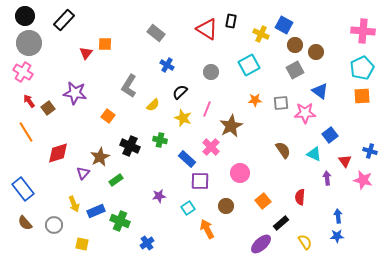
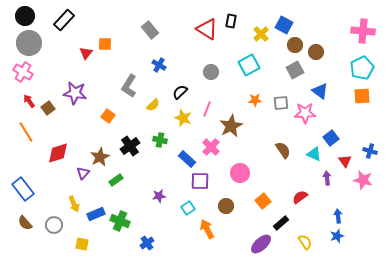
gray rectangle at (156, 33): moved 6 px left, 3 px up; rotated 12 degrees clockwise
yellow cross at (261, 34): rotated 21 degrees clockwise
blue cross at (167, 65): moved 8 px left
blue square at (330, 135): moved 1 px right, 3 px down
black cross at (130, 146): rotated 30 degrees clockwise
red semicircle at (300, 197): rotated 49 degrees clockwise
blue rectangle at (96, 211): moved 3 px down
blue star at (337, 236): rotated 16 degrees counterclockwise
